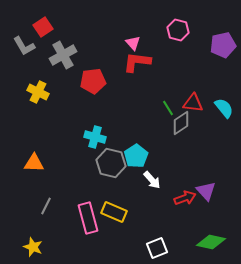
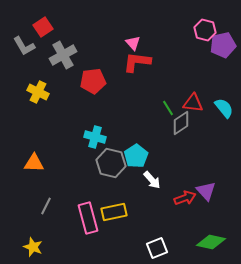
pink hexagon: moved 27 px right
yellow rectangle: rotated 35 degrees counterclockwise
